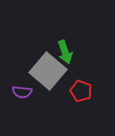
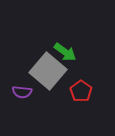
green arrow: rotated 35 degrees counterclockwise
red pentagon: rotated 15 degrees clockwise
